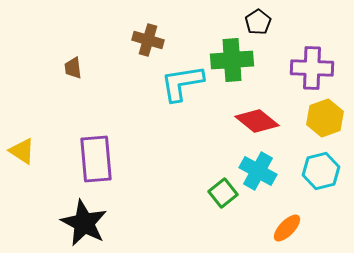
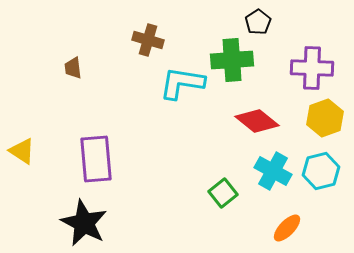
cyan L-shape: rotated 18 degrees clockwise
cyan cross: moved 15 px right
